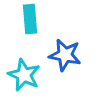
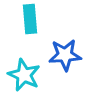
blue star: rotated 16 degrees counterclockwise
